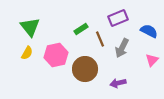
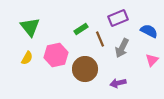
yellow semicircle: moved 5 px down
